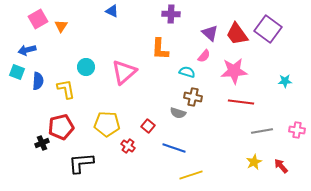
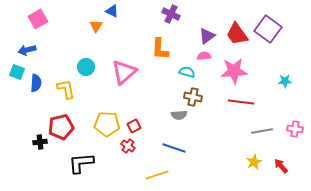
purple cross: rotated 24 degrees clockwise
orange triangle: moved 35 px right
purple triangle: moved 3 px left, 3 px down; rotated 42 degrees clockwise
pink semicircle: rotated 136 degrees counterclockwise
blue semicircle: moved 2 px left, 2 px down
gray semicircle: moved 1 px right, 2 px down; rotated 21 degrees counterclockwise
red square: moved 14 px left; rotated 24 degrees clockwise
pink cross: moved 2 px left, 1 px up
black cross: moved 2 px left, 1 px up; rotated 16 degrees clockwise
yellow line: moved 34 px left
